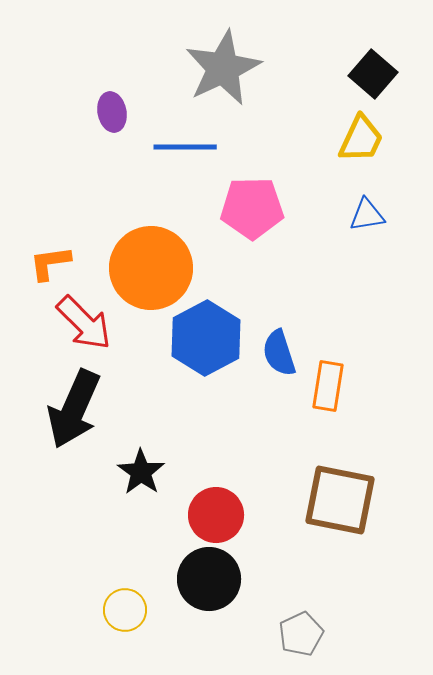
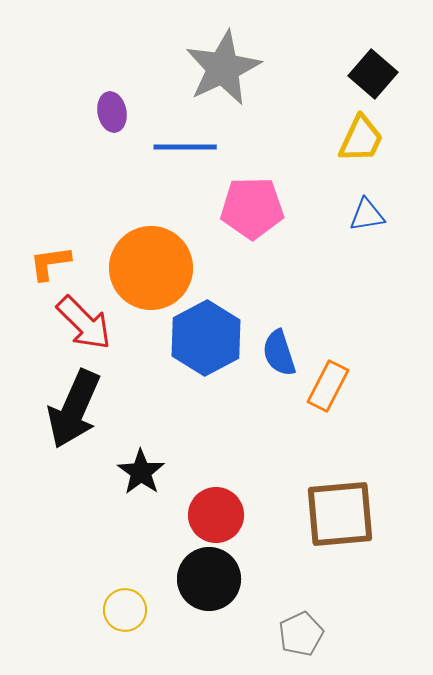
orange rectangle: rotated 18 degrees clockwise
brown square: moved 14 px down; rotated 16 degrees counterclockwise
